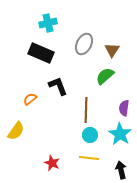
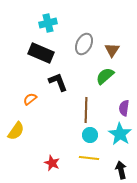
black L-shape: moved 4 px up
